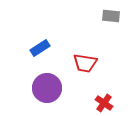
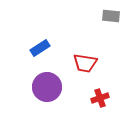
purple circle: moved 1 px up
red cross: moved 4 px left, 5 px up; rotated 36 degrees clockwise
